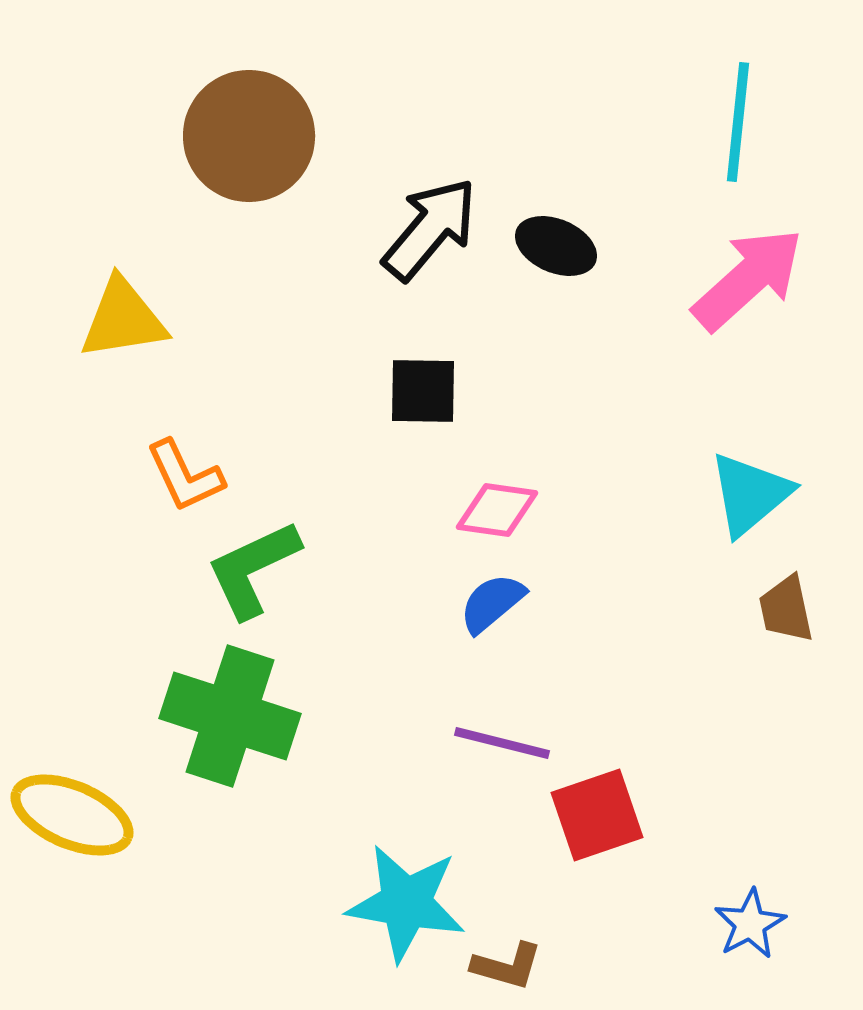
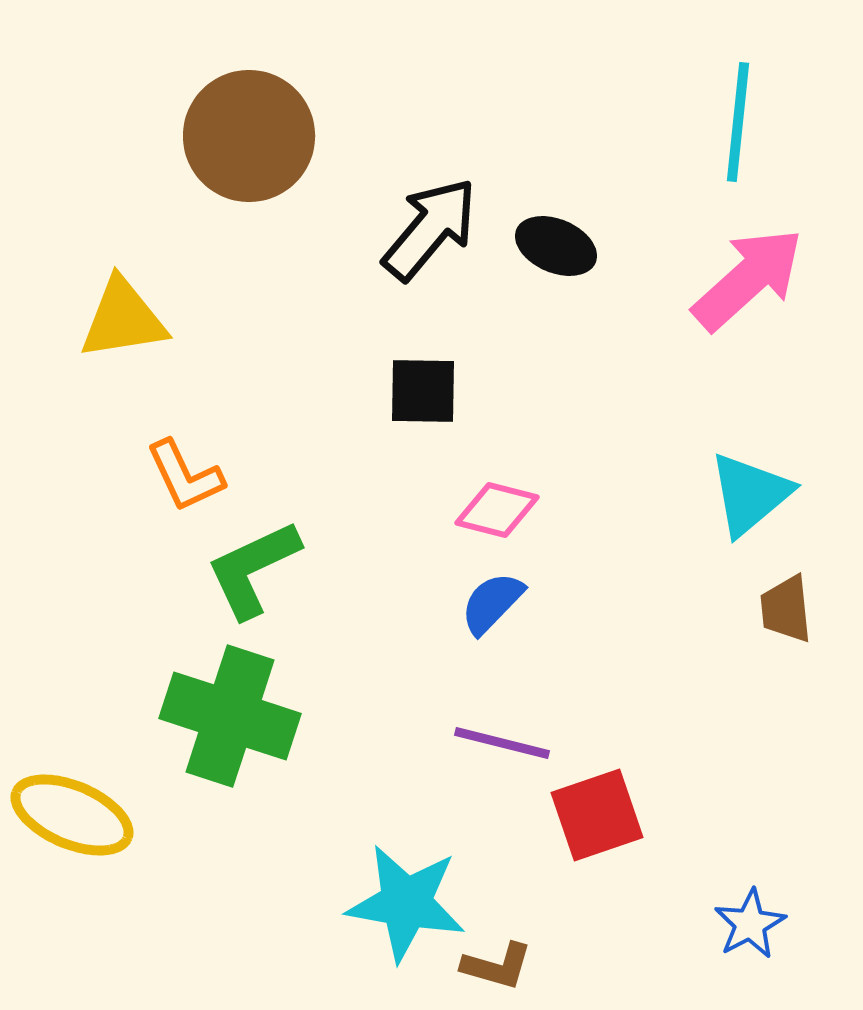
pink diamond: rotated 6 degrees clockwise
blue semicircle: rotated 6 degrees counterclockwise
brown trapezoid: rotated 6 degrees clockwise
brown L-shape: moved 10 px left
